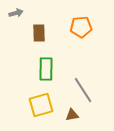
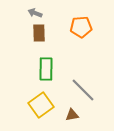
gray arrow: moved 19 px right; rotated 144 degrees counterclockwise
gray line: rotated 12 degrees counterclockwise
yellow square: rotated 20 degrees counterclockwise
